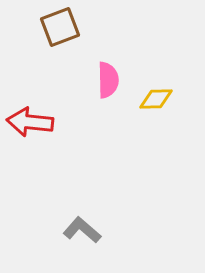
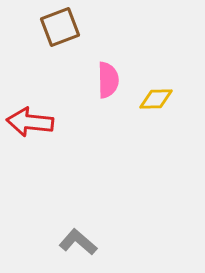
gray L-shape: moved 4 px left, 12 px down
